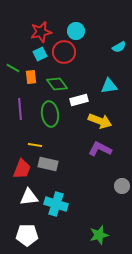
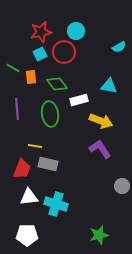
cyan triangle: rotated 18 degrees clockwise
purple line: moved 3 px left
yellow arrow: moved 1 px right
yellow line: moved 1 px down
purple L-shape: rotated 30 degrees clockwise
